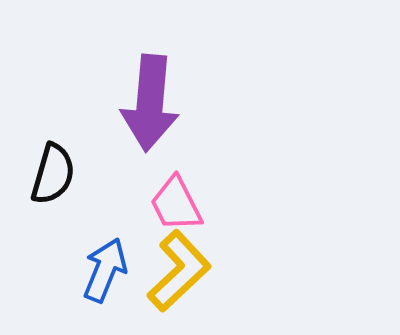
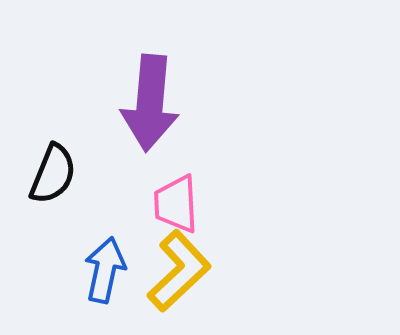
black semicircle: rotated 6 degrees clockwise
pink trapezoid: rotated 24 degrees clockwise
blue arrow: rotated 10 degrees counterclockwise
